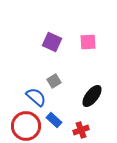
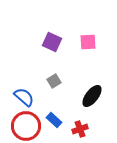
blue semicircle: moved 12 px left
red cross: moved 1 px left, 1 px up
